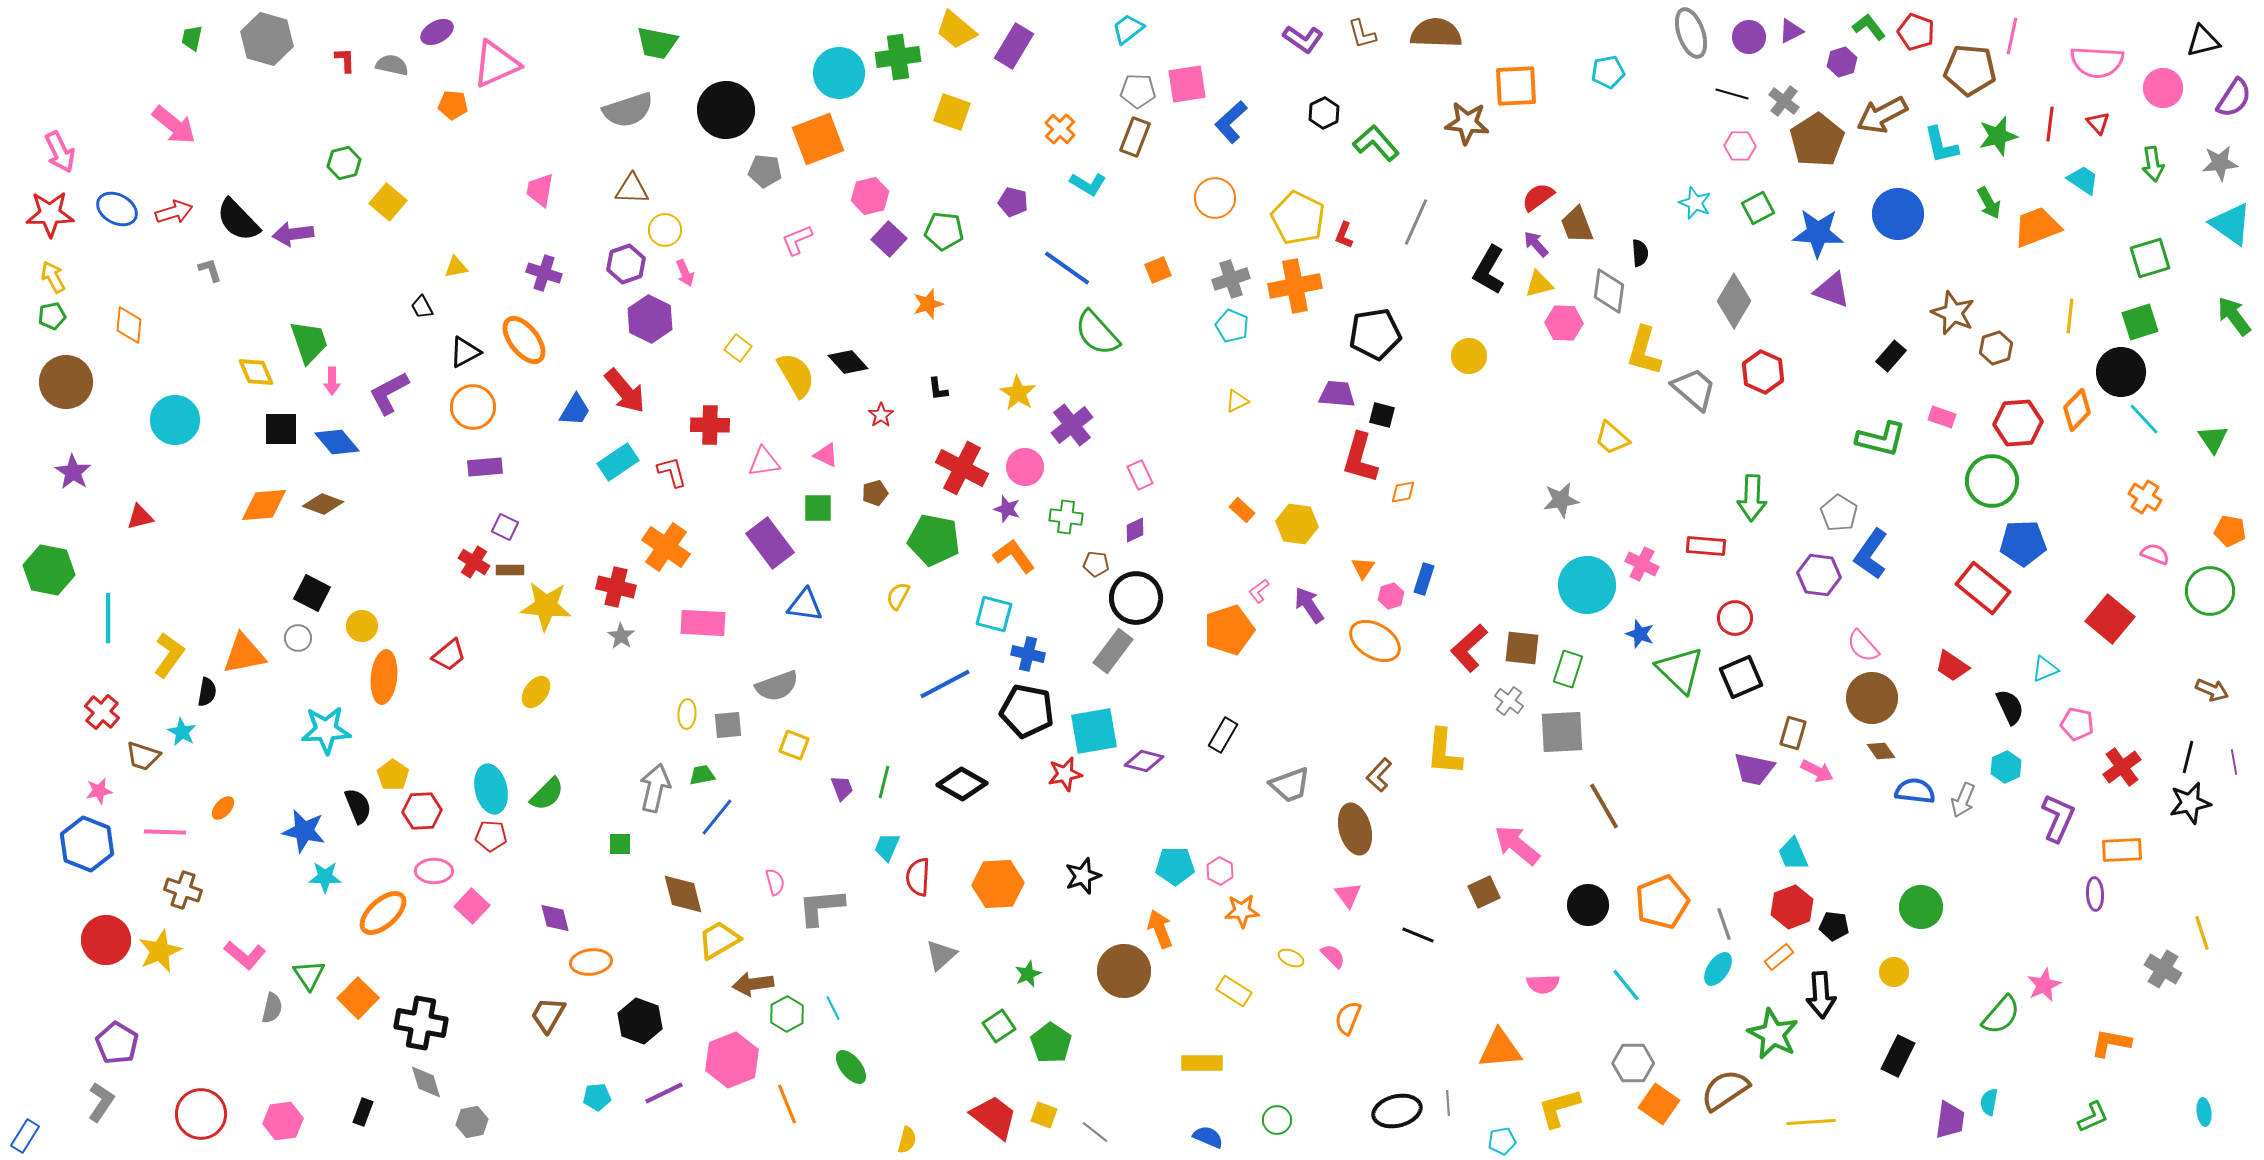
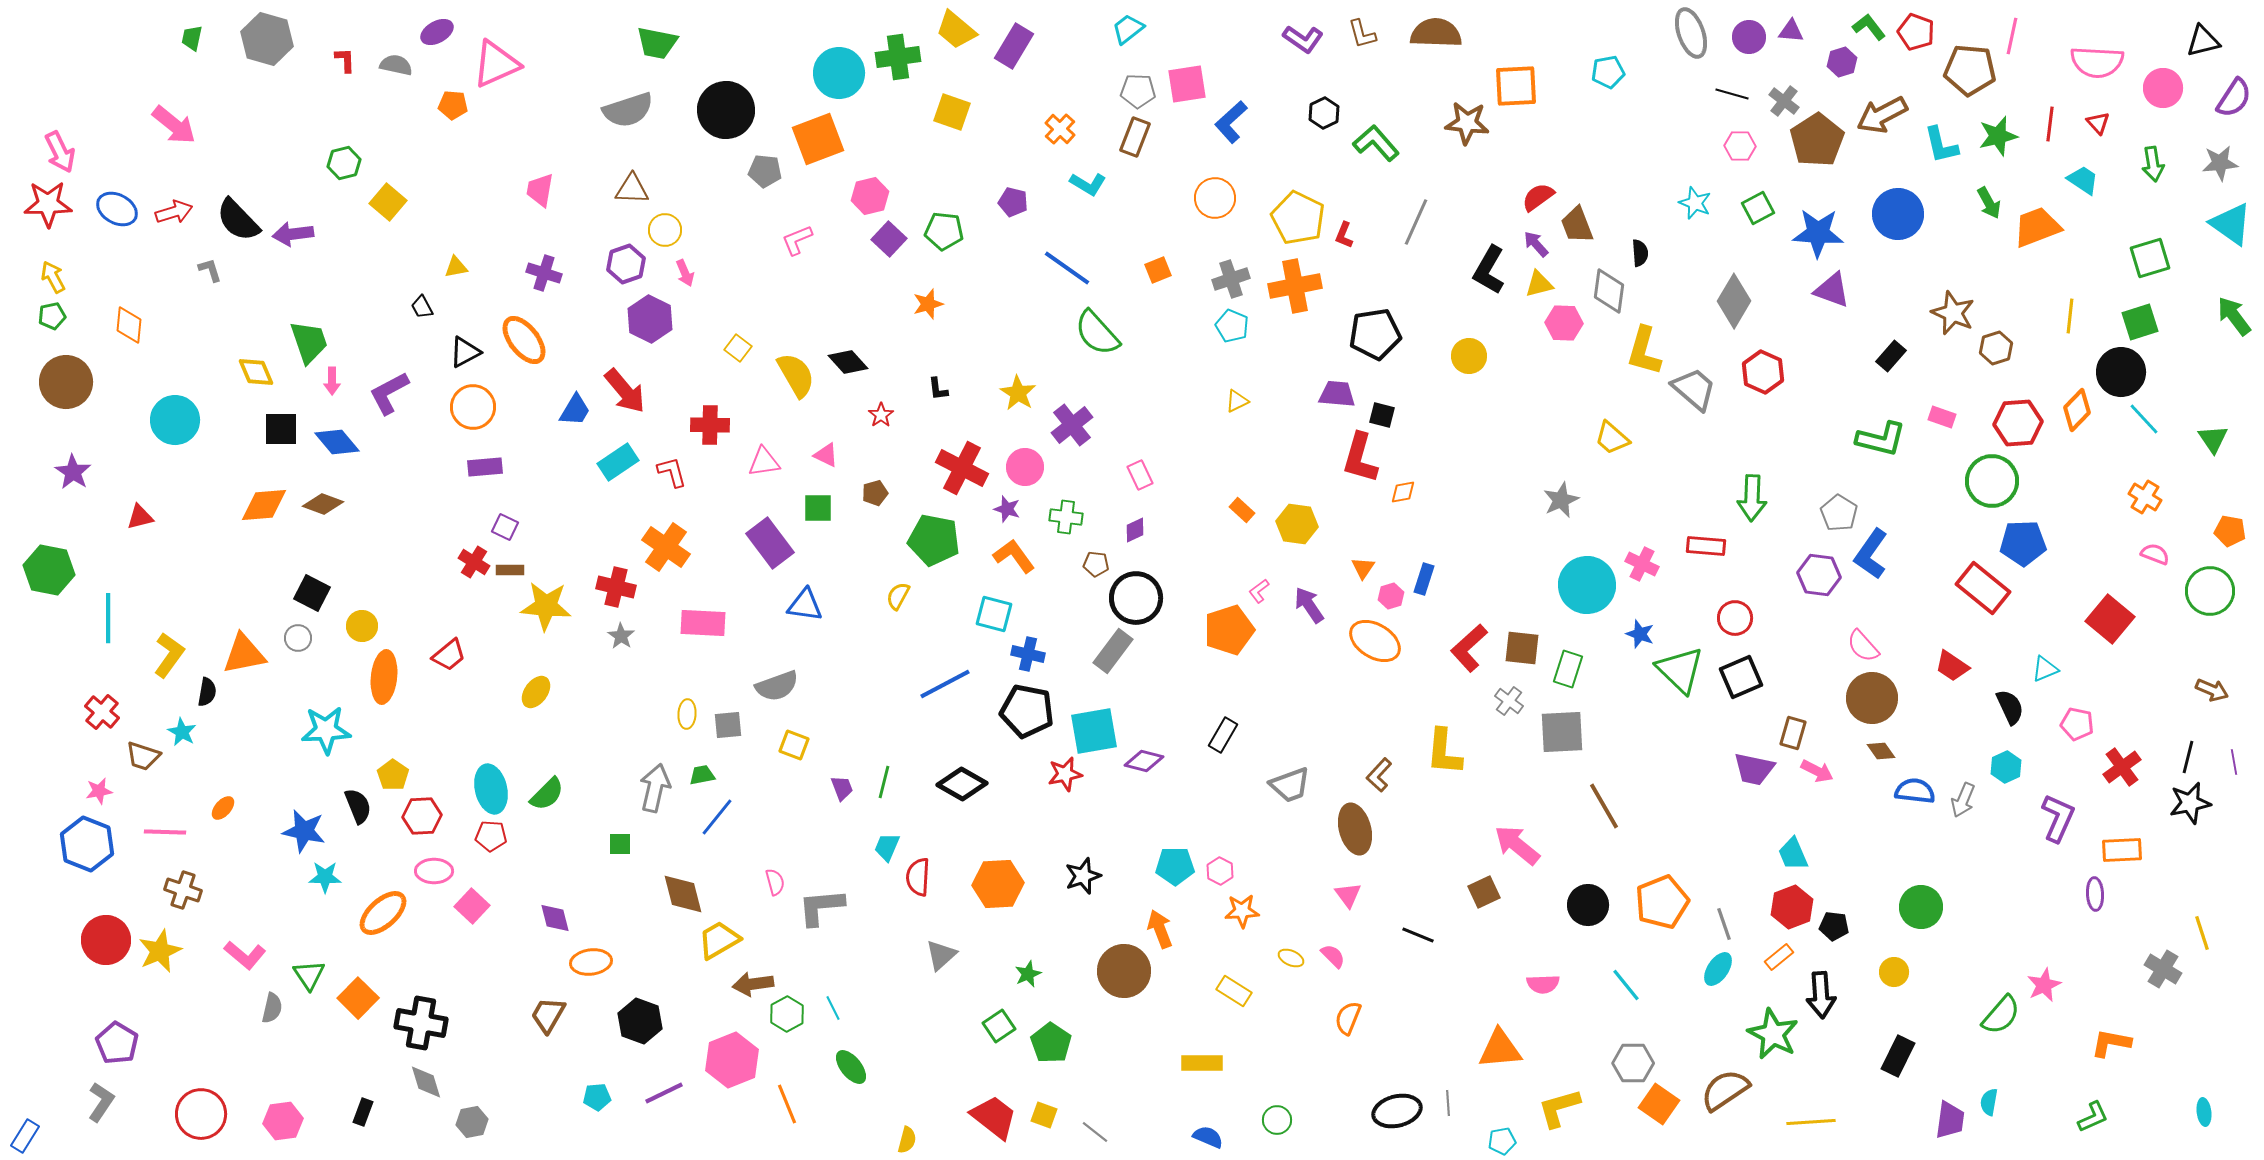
purple triangle at (1791, 31): rotated 32 degrees clockwise
gray semicircle at (392, 65): moved 4 px right
red star at (50, 214): moved 2 px left, 10 px up
gray star at (1561, 500): rotated 15 degrees counterclockwise
red hexagon at (422, 811): moved 5 px down
